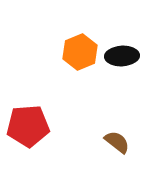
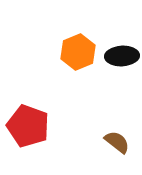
orange hexagon: moved 2 px left
red pentagon: rotated 24 degrees clockwise
